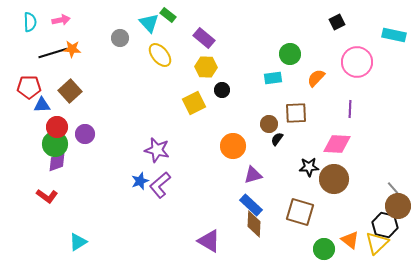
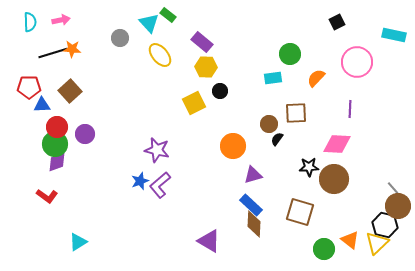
purple rectangle at (204, 38): moved 2 px left, 4 px down
black circle at (222, 90): moved 2 px left, 1 px down
